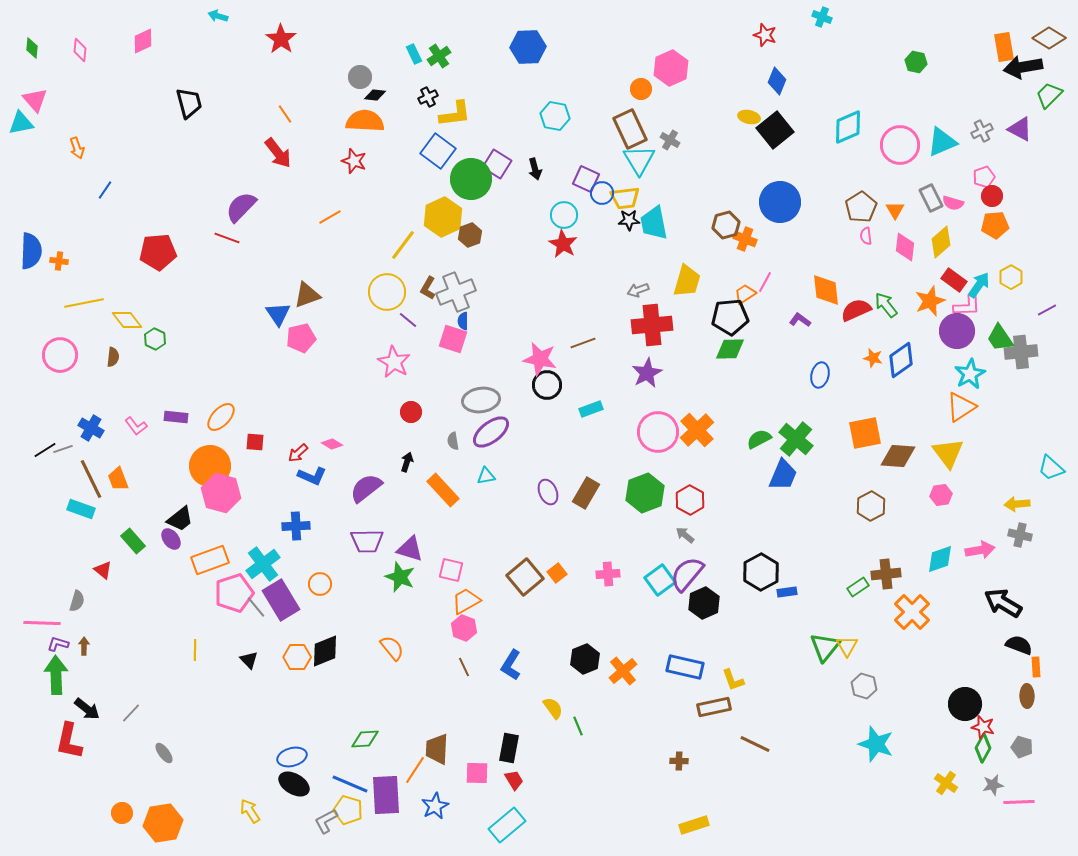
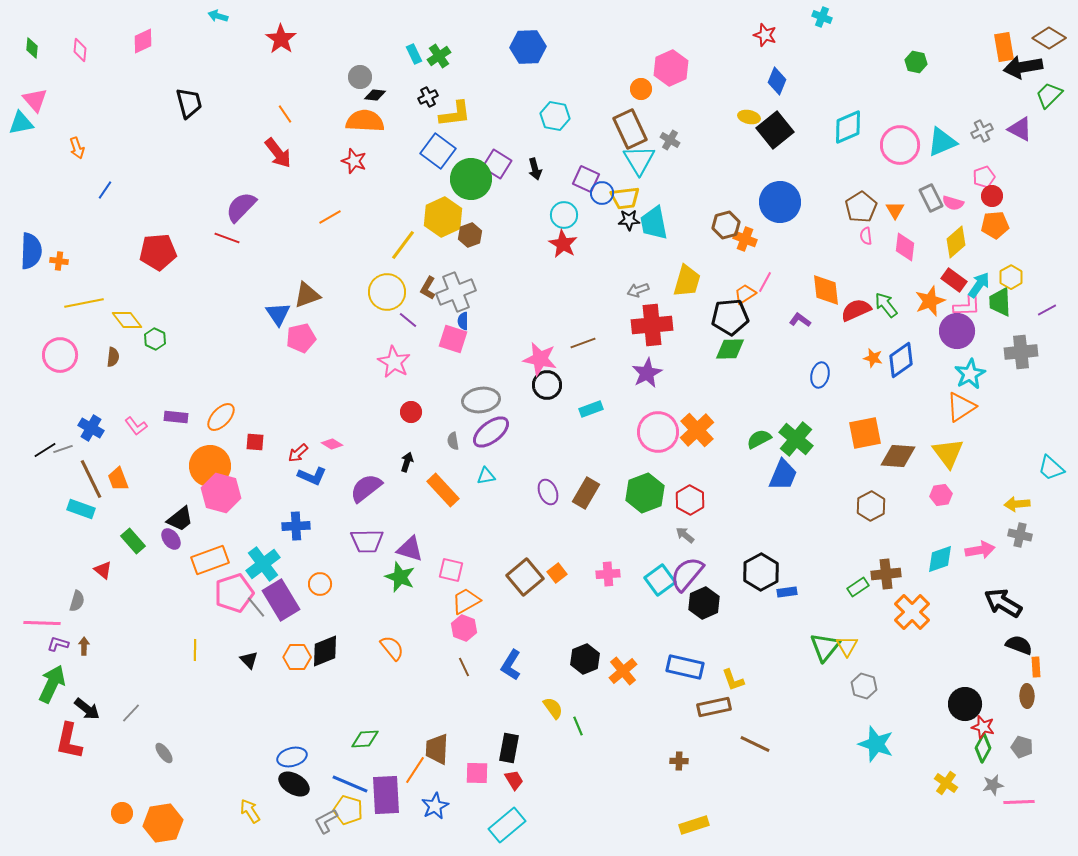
yellow diamond at (941, 242): moved 15 px right
green trapezoid at (1000, 338): moved 36 px up; rotated 32 degrees clockwise
green arrow at (56, 675): moved 4 px left, 9 px down; rotated 27 degrees clockwise
